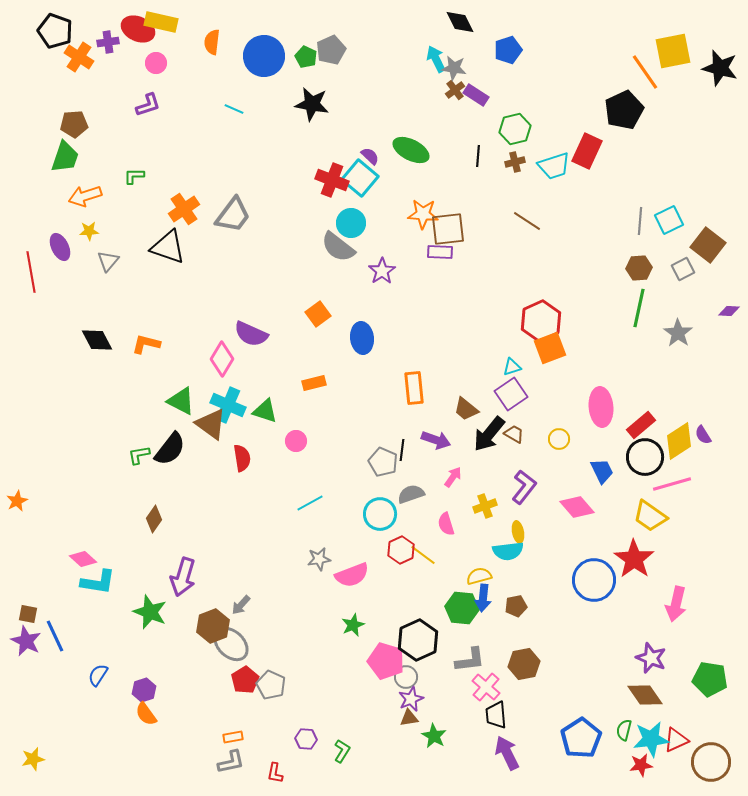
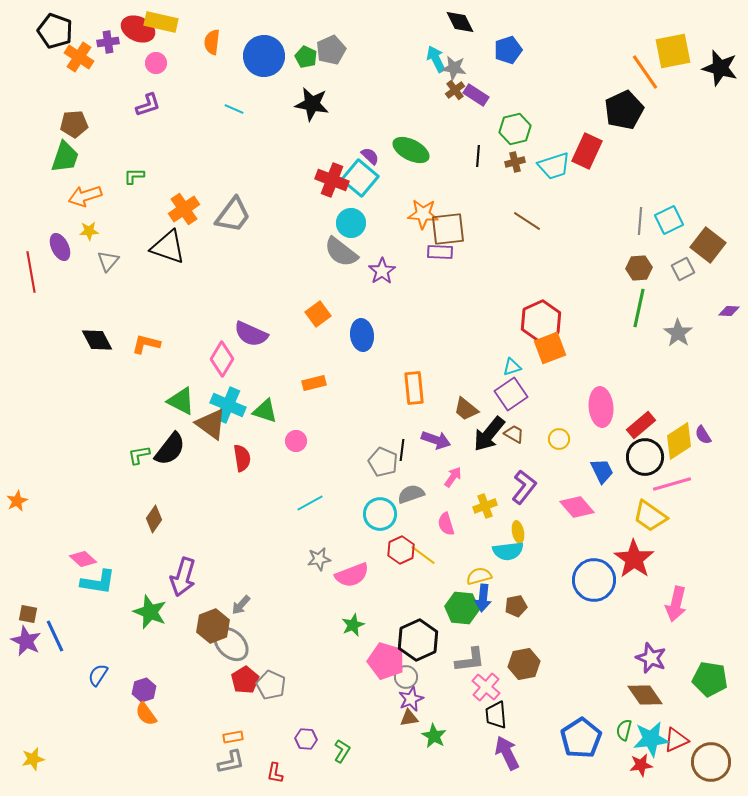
gray semicircle at (338, 247): moved 3 px right, 5 px down
blue ellipse at (362, 338): moved 3 px up
